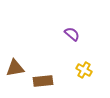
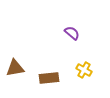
purple semicircle: moved 1 px up
brown rectangle: moved 6 px right, 3 px up
